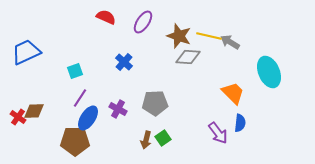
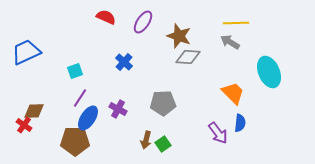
yellow line: moved 27 px right, 13 px up; rotated 15 degrees counterclockwise
gray pentagon: moved 8 px right
red cross: moved 6 px right, 8 px down
green square: moved 6 px down
